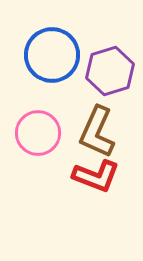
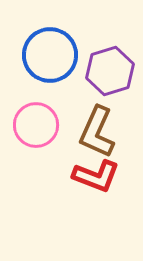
blue circle: moved 2 px left
pink circle: moved 2 px left, 8 px up
